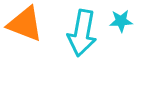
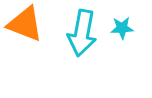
cyan star: moved 1 px right, 7 px down
